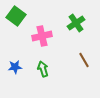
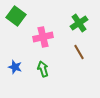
green cross: moved 3 px right
pink cross: moved 1 px right, 1 px down
brown line: moved 5 px left, 8 px up
blue star: rotated 24 degrees clockwise
